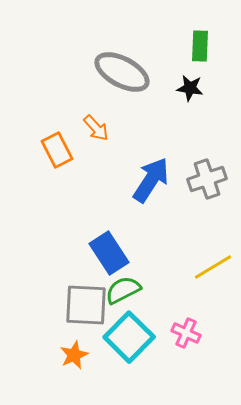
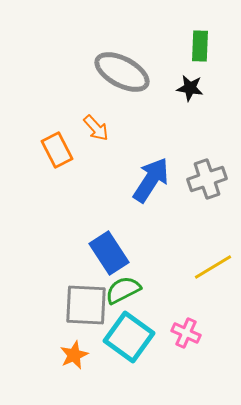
cyan square: rotated 9 degrees counterclockwise
